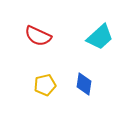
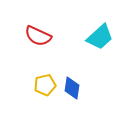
blue diamond: moved 12 px left, 4 px down
